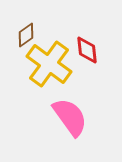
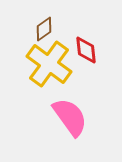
brown diamond: moved 18 px right, 6 px up
red diamond: moved 1 px left
